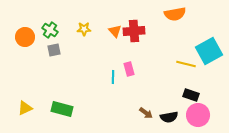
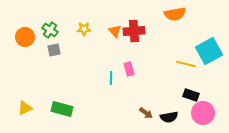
cyan line: moved 2 px left, 1 px down
pink circle: moved 5 px right, 2 px up
